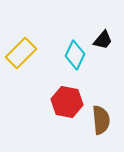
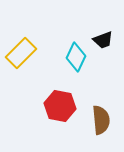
black trapezoid: rotated 30 degrees clockwise
cyan diamond: moved 1 px right, 2 px down
red hexagon: moved 7 px left, 4 px down
